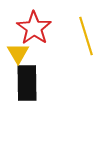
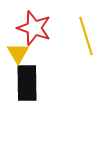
red star: rotated 16 degrees counterclockwise
